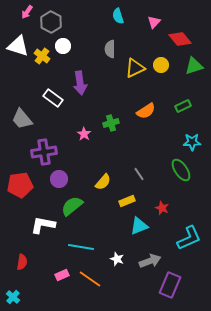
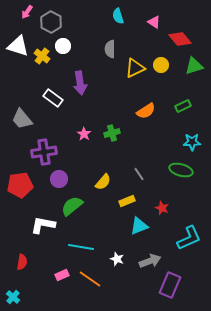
pink triangle: rotated 40 degrees counterclockwise
green cross: moved 1 px right, 10 px down
green ellipse: rotated 40 degrees counterclockwise
